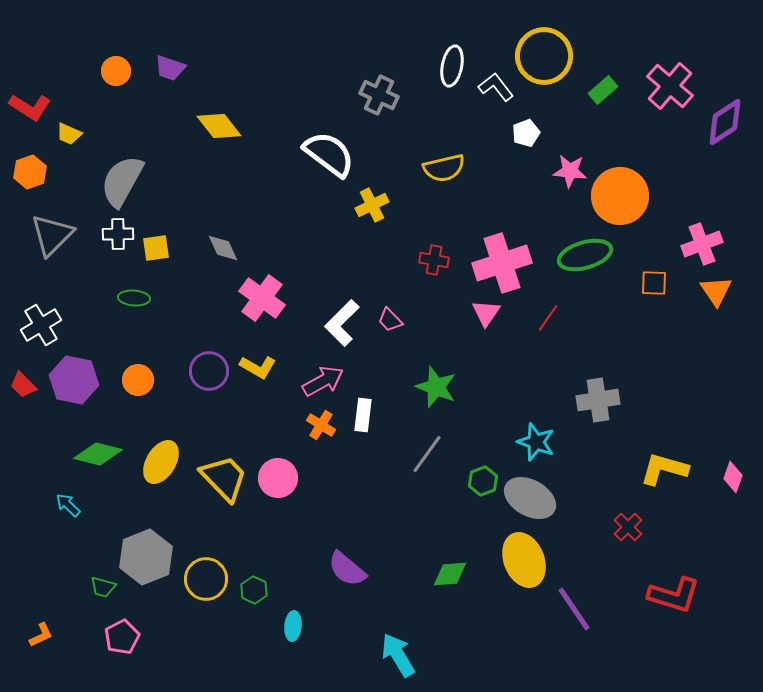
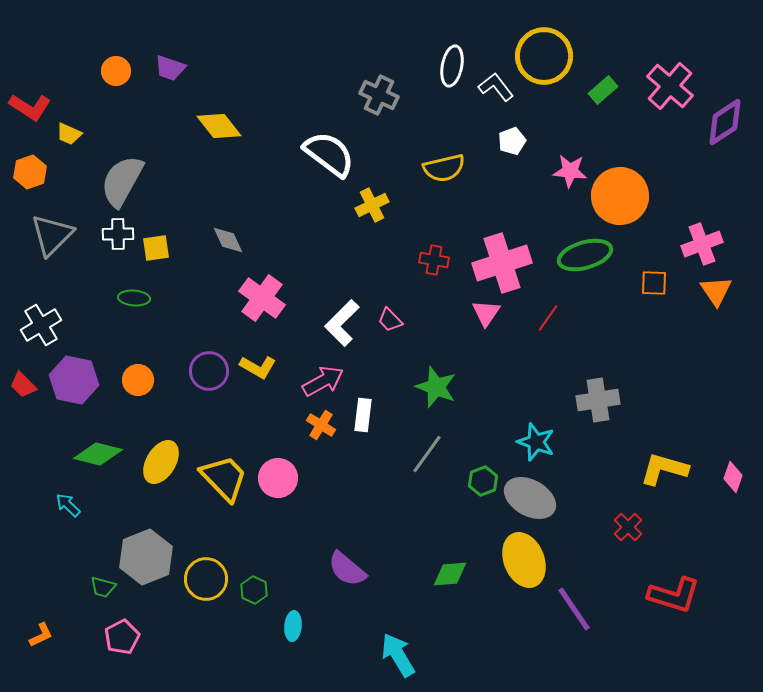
white pentagon at (526, 133): moved 14 px left, 8 px down
gray diamond at (223, 248): moved 5 px right, 8 px up
